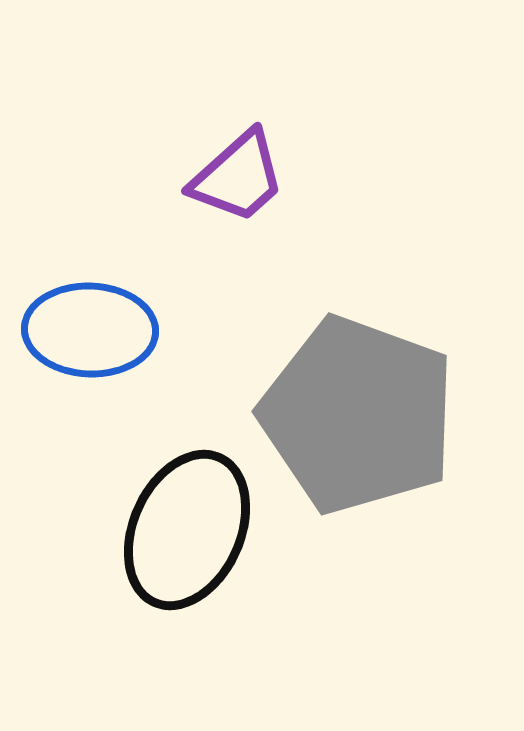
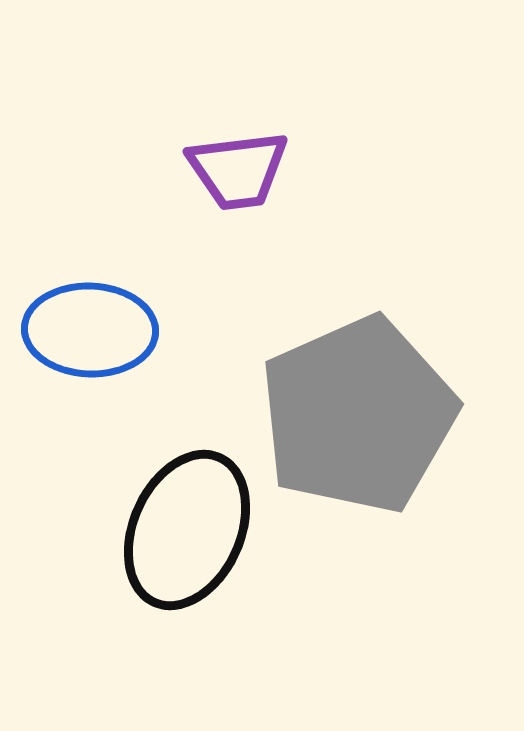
purple trapezoid: moved 7 px up; rotated 35 degrees clockwise
gray pentagon: rotated 28 degrees clockwise
